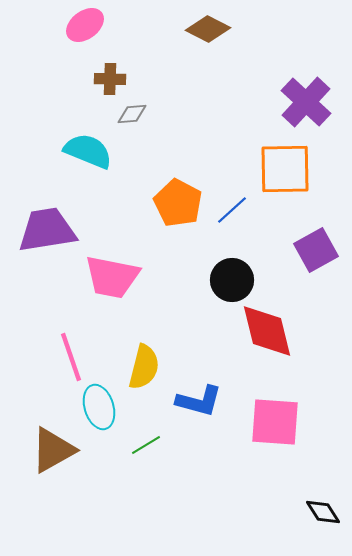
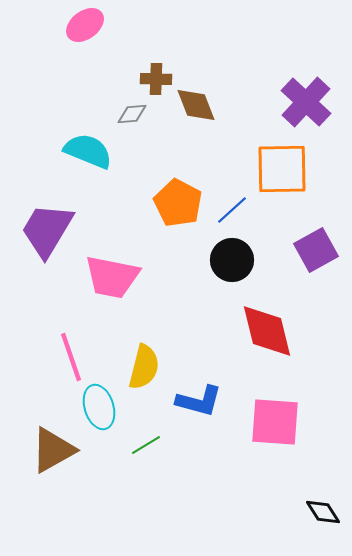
brown diamond: moved 12 px left, 76 px down; rotated 42 degrees clockwise
brown cross: moved 46 px right
orange square: moved 3 px left
purple trapezoid: rotated 50 degrees counterclockwise
black circle: moved 20 px up
